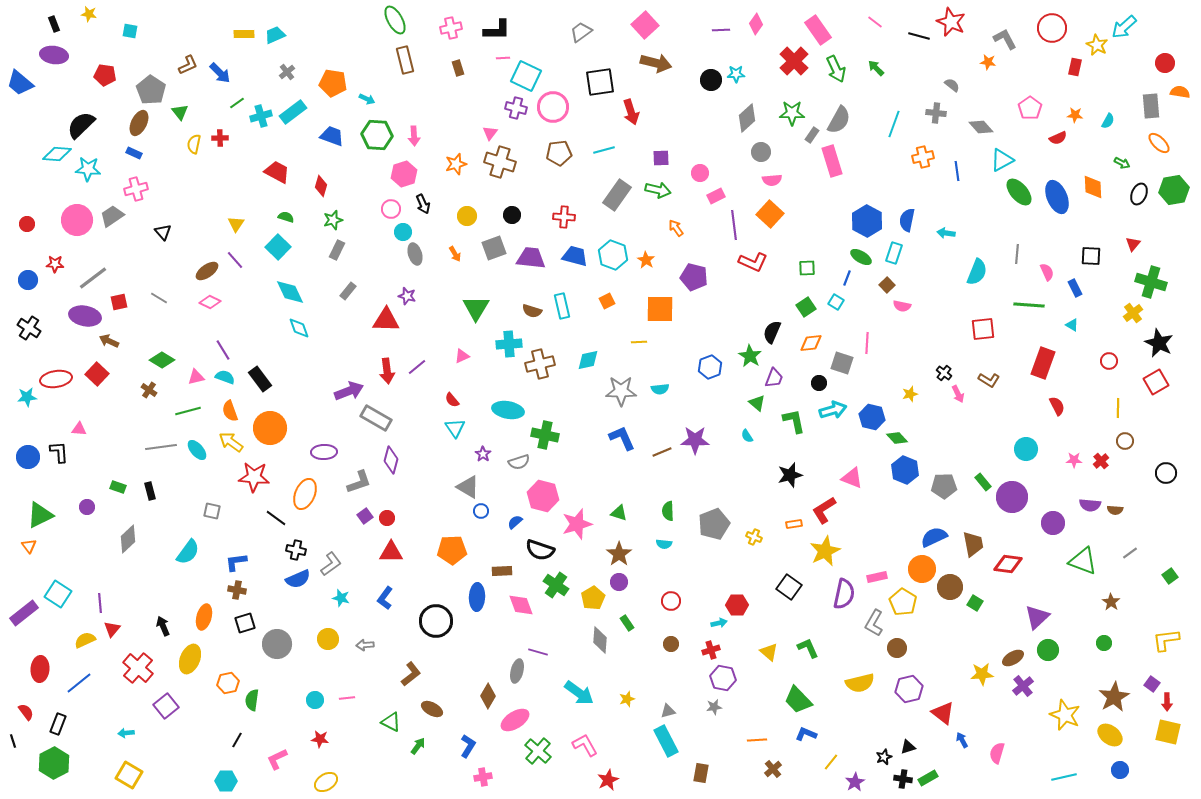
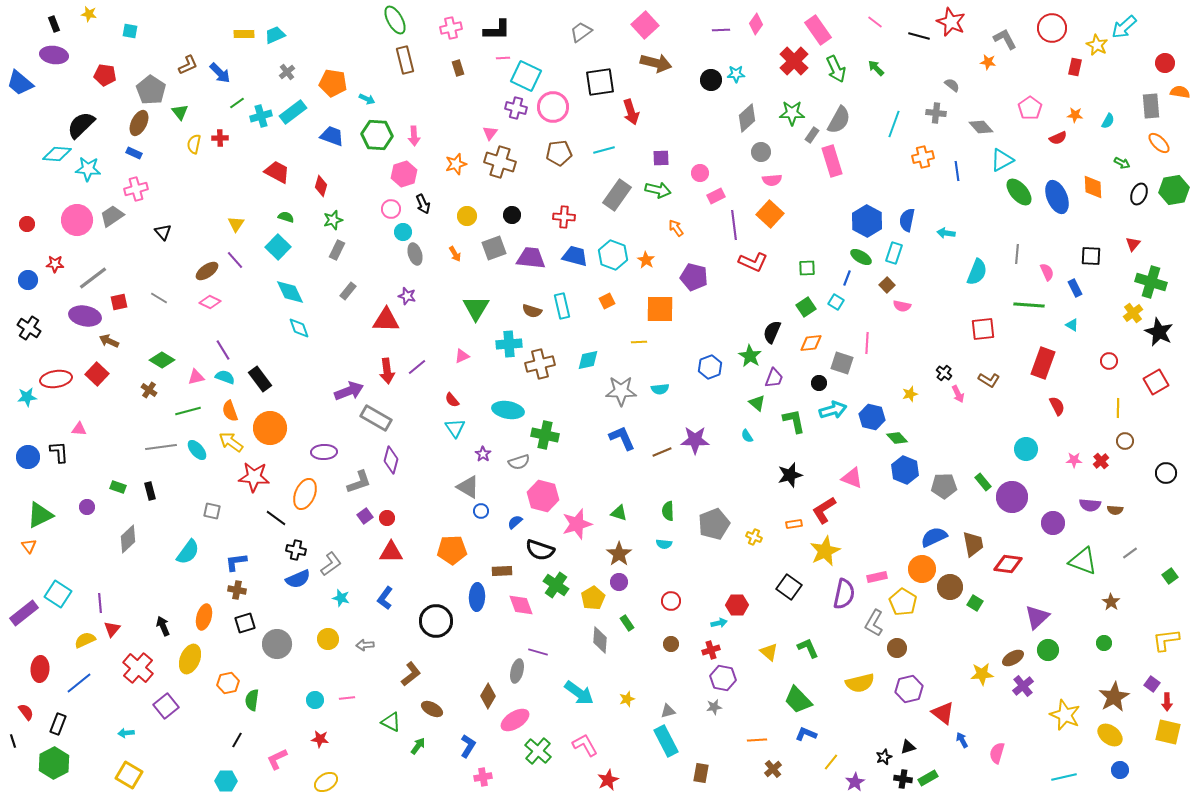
black star at (1159, 343): moved 11 px up
